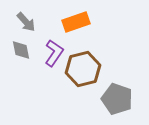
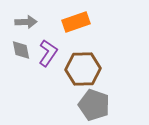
gray arrow: rotated 50 degrees counterclockwise
purple L-shape: moved 6 px left
brown hexagon: rotated 12 degrees clockwise
gray pentagon: moved 23 px left, 6 px down
